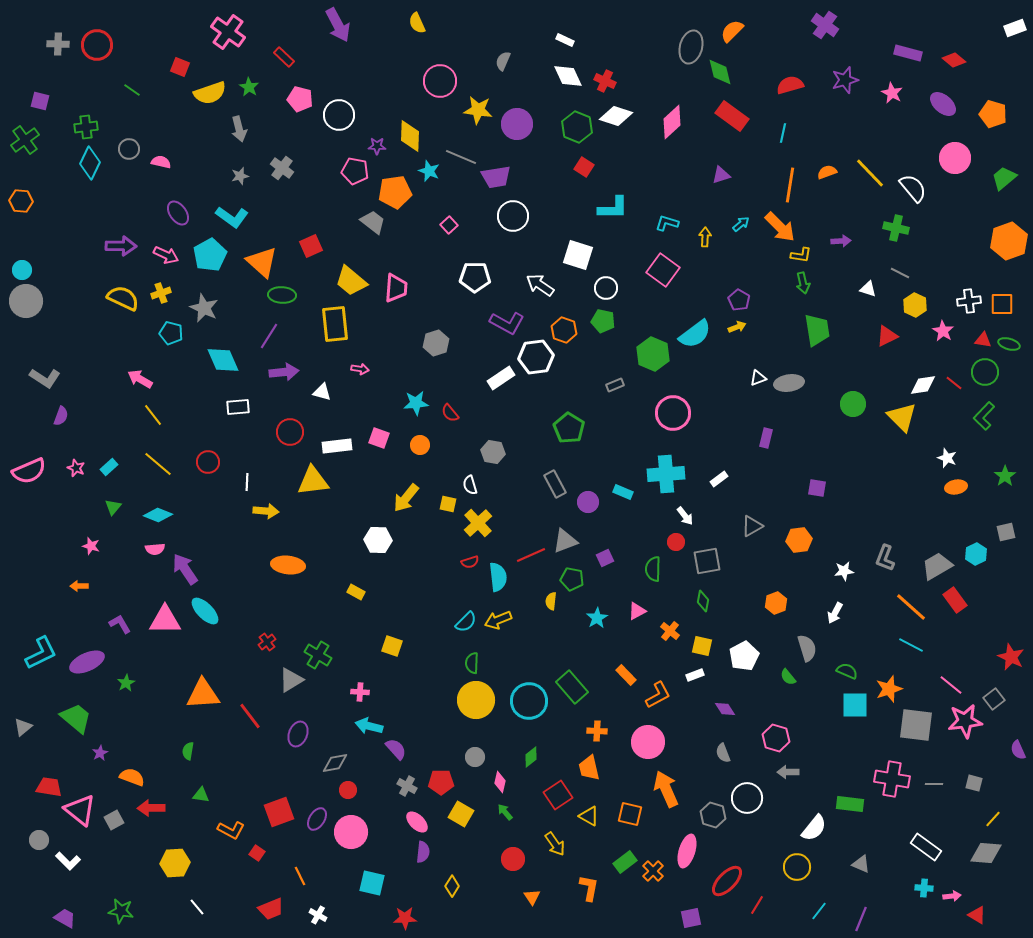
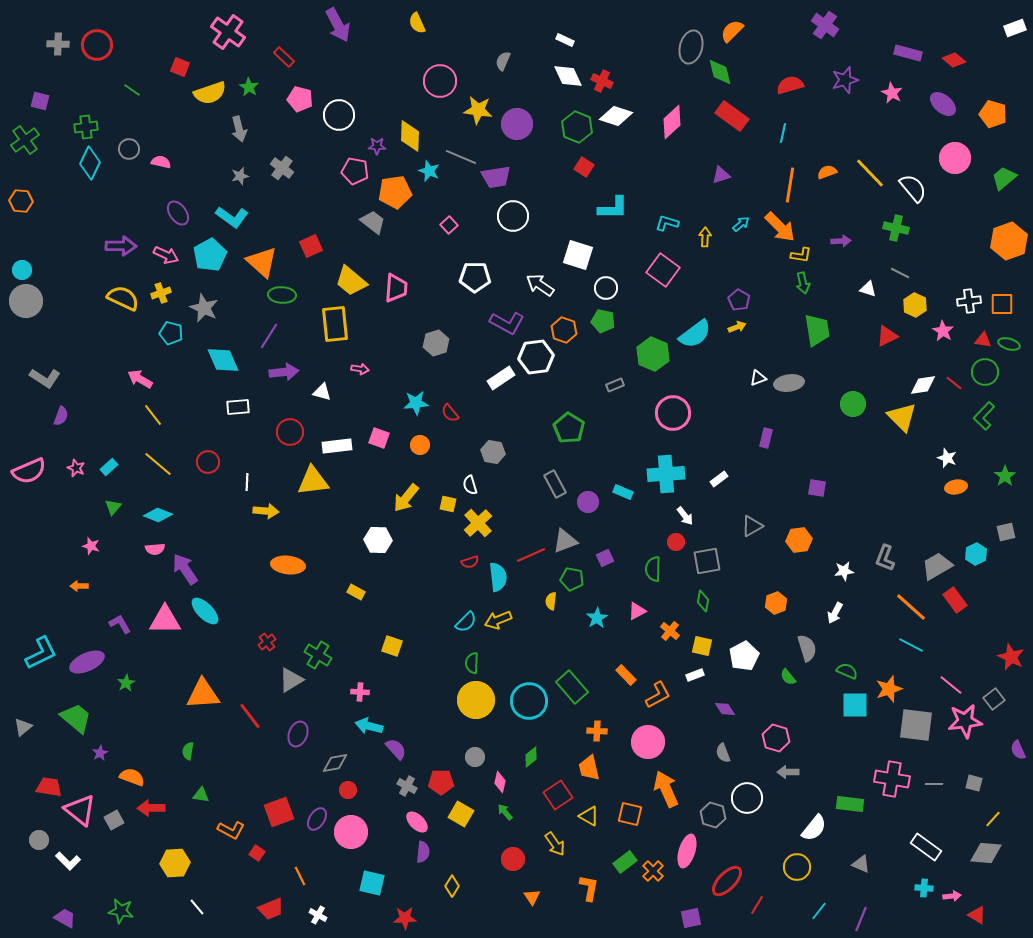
red cross at (605, 81): moved 3 px left
